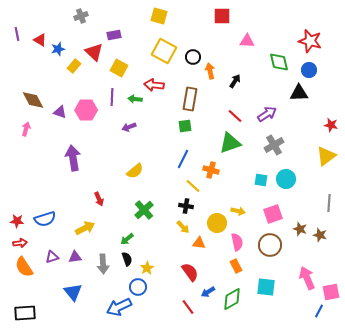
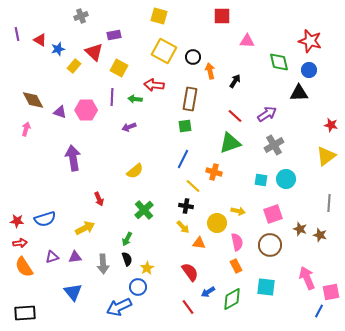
orange cross at (211, 170): moved 3 px right, 2 px down
green arrow at (127, 239): rotated 24 degrees counterclockwise
